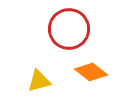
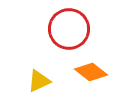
yellow triangle: rotated 10 degrees counterclockwise
